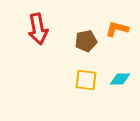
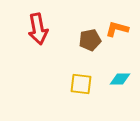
brown pentagon: moved 4 px right, 1 px up
yellow square: moved 5 px left, 4 px down
